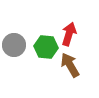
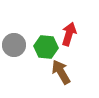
brown arrow: moved 9 px left, 7 px down
